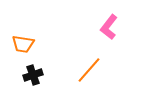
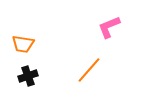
pink L-shape: rotated 30 degrees clockwise
black cross: moved 5 px left, 1 px down
